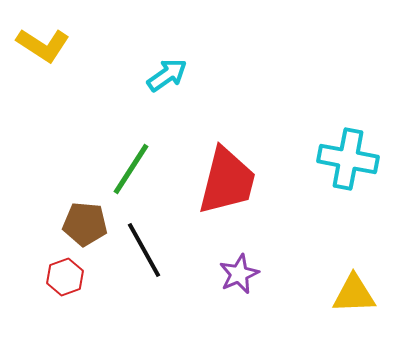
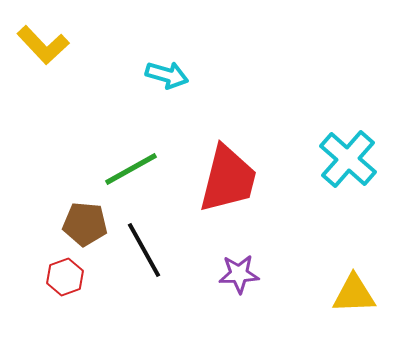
yellow L-shape: rotated 14 degrees clockwise
cyan arrow: rotated 51 degrees clockwise
cyan cross: rotated 30 degrees clockwise
green line: rotated 28 degrees clockwise
red trapezoid: moved 1 px right, 2 px up
purple star: rotated 21 degrees clockwise
